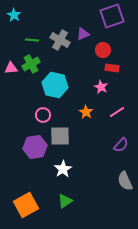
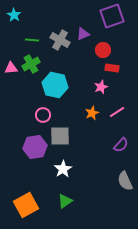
pink star: rotated 24 degrees clockwise
orange star: moved 6 px right, 1 px down; rotated 16 degrees clockwise
